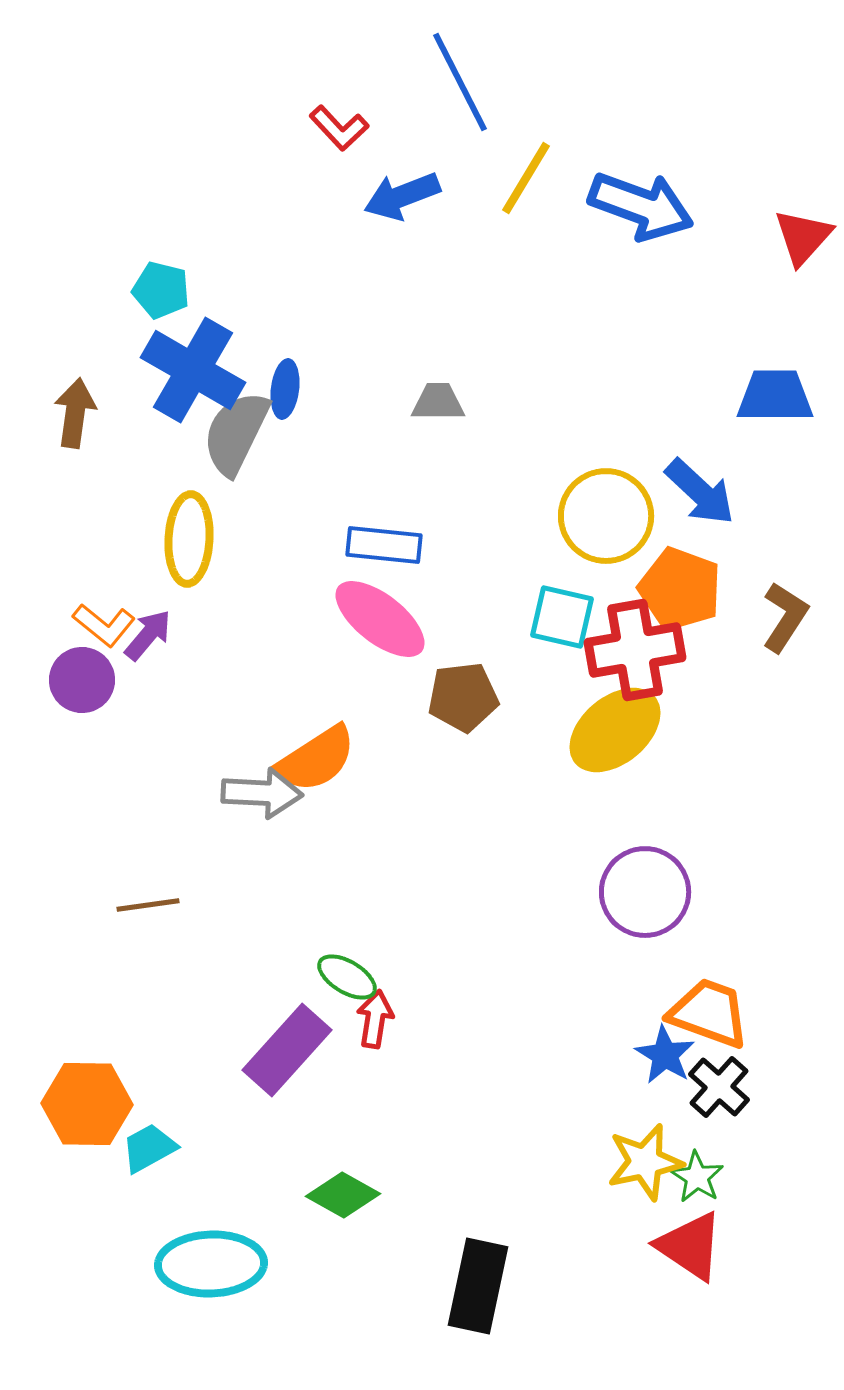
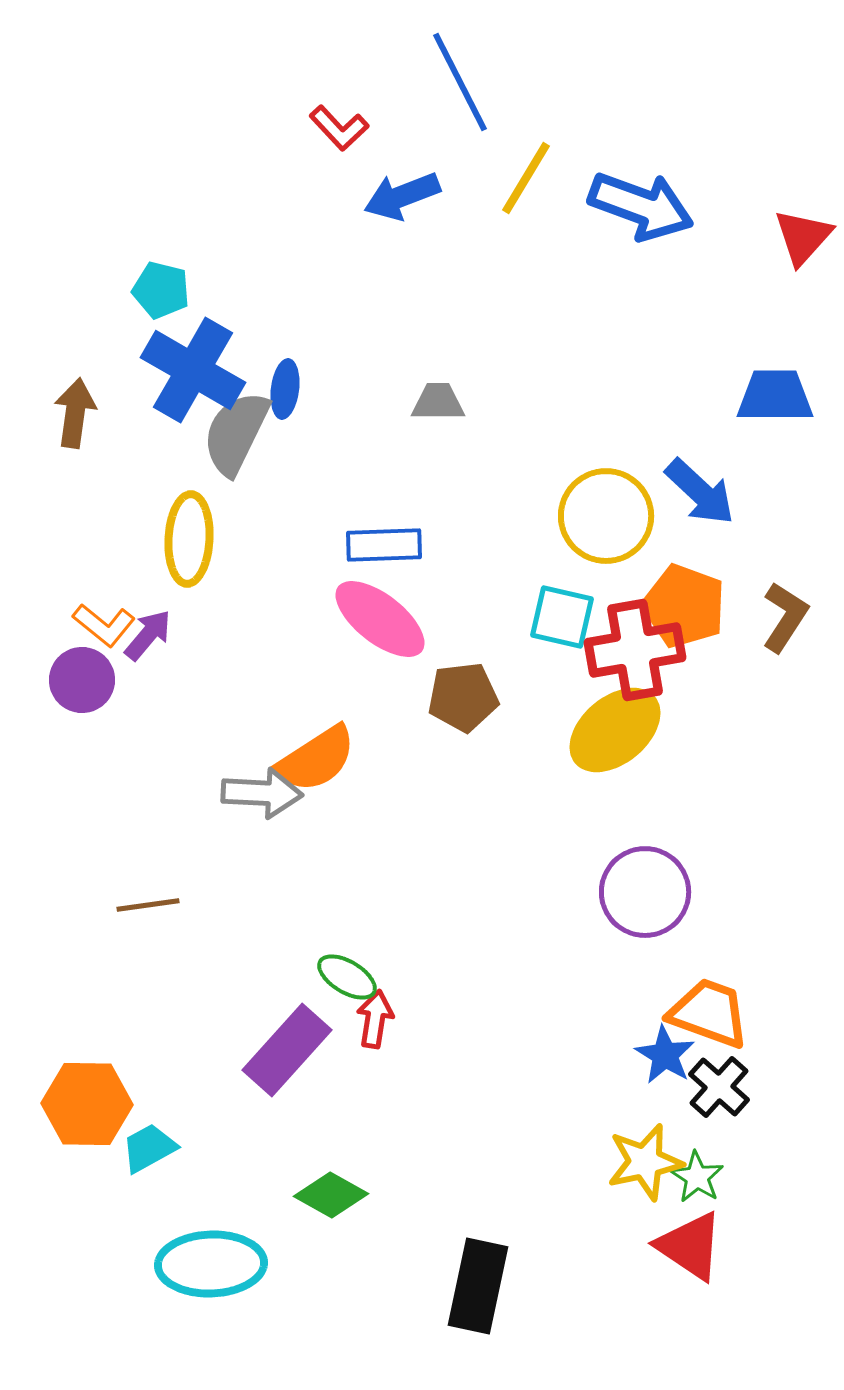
blue rectangle at (384, 545): rotated 8 degrees counterclockwise
orange pentagon at (680, 589): moved 4 px right, 17 px down
green diamond at (343, 1195): moved 12 px left
